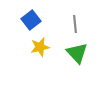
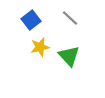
gray line: moved 5 px left, 6 px up; rotated 42 degrees counterclockwise
green triangle: moved 8 px left, 3 px down
